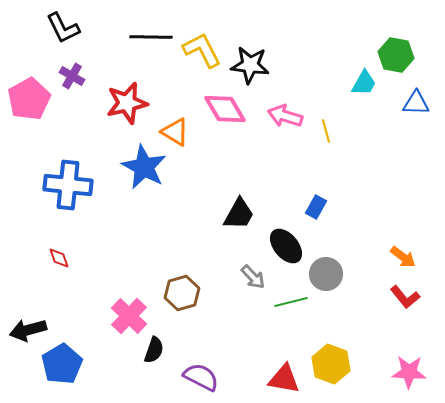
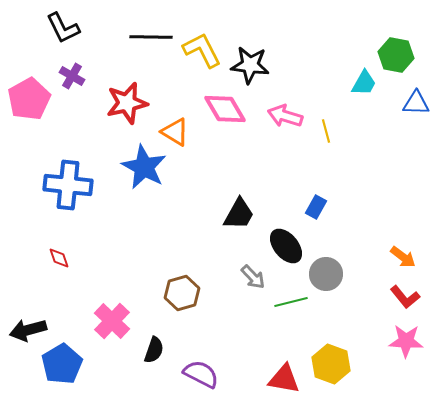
pink cross: moved 17 px left, 5 px down
pink star: moved 3 px left, 31 px up
purple semicircle: moved 3 px up
